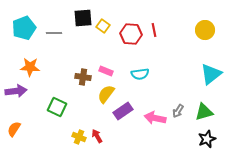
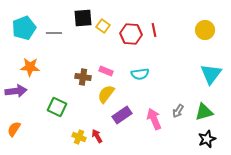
cyan triangle: rotated 15 degrees counterclockwise
purple rectangle: moved 1 px left, 4 px down
pink arrow: moved 1 px left, 1 px down; rotated 55 degrees clockwise
